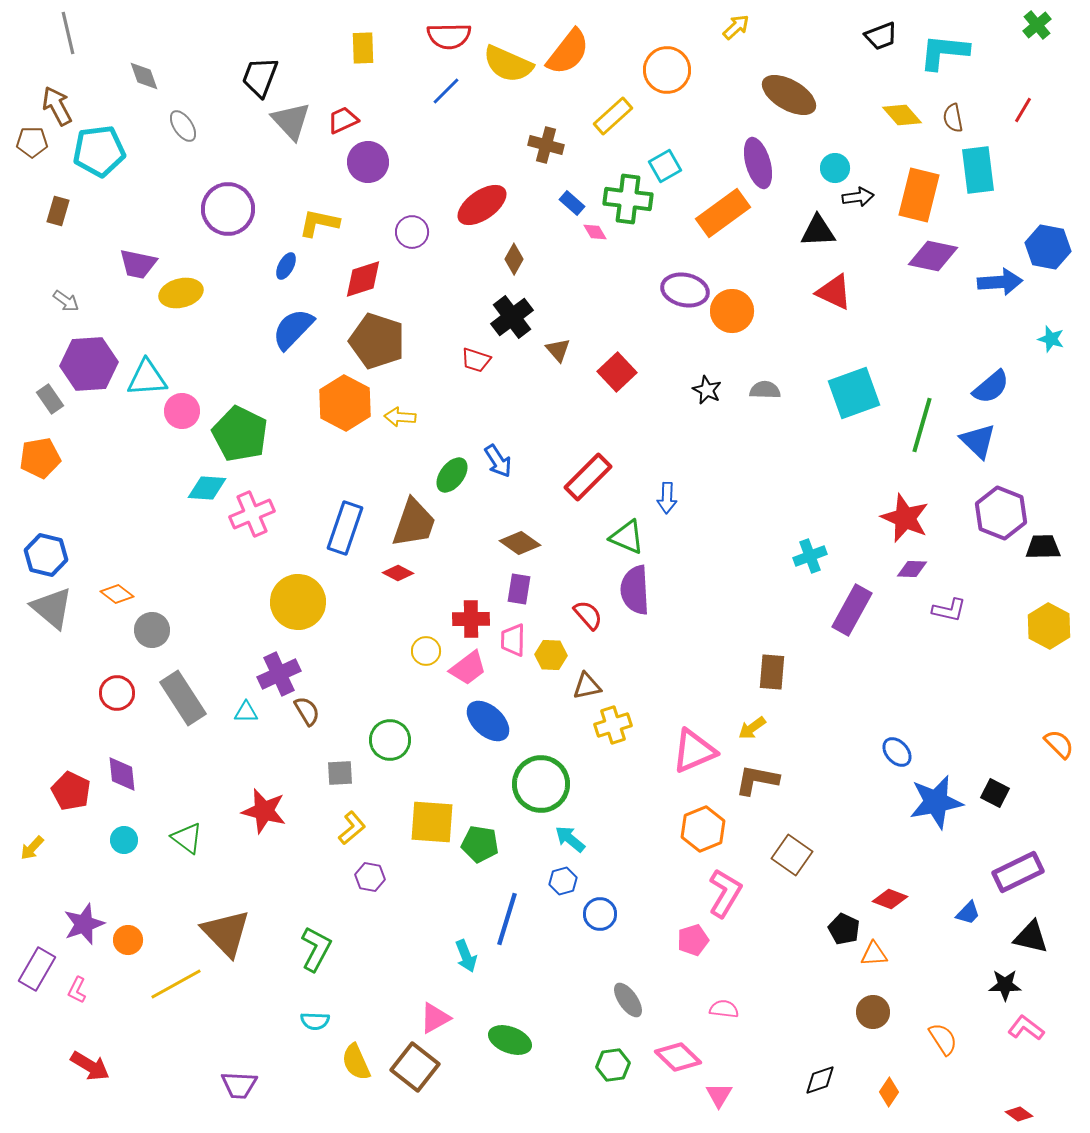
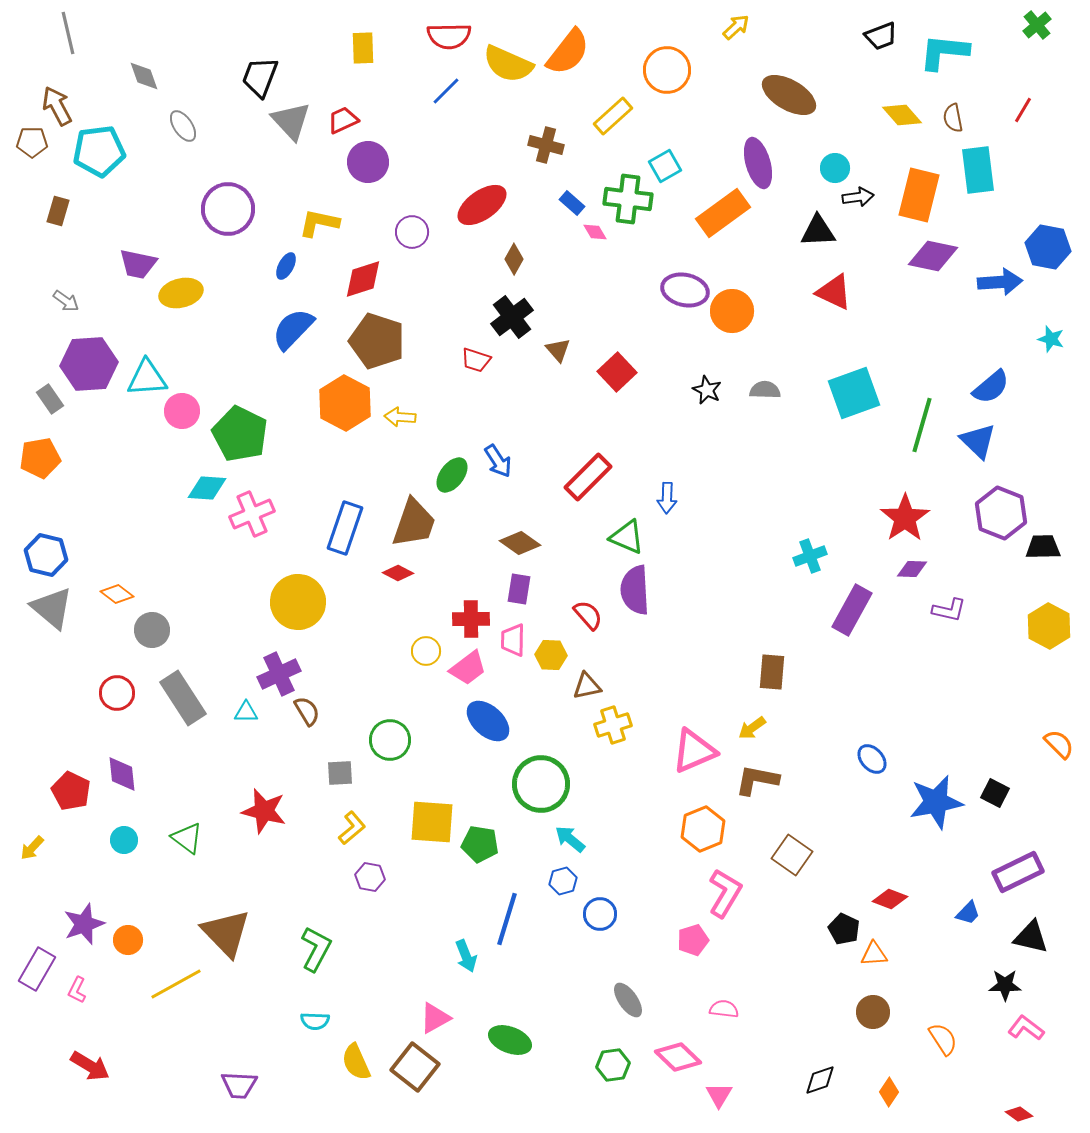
red star at (905, 518): rotated 15 degrees clockwise
blue ellipse at (897, 752): moved 25 px left, 7 px down
